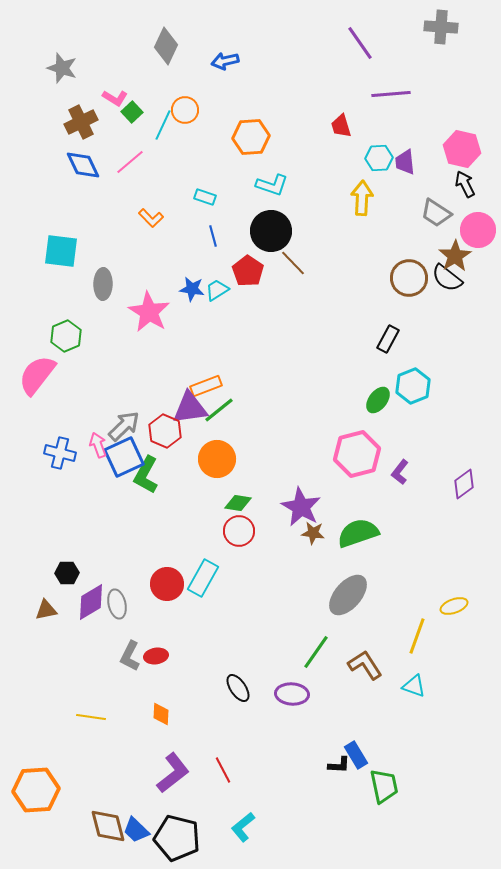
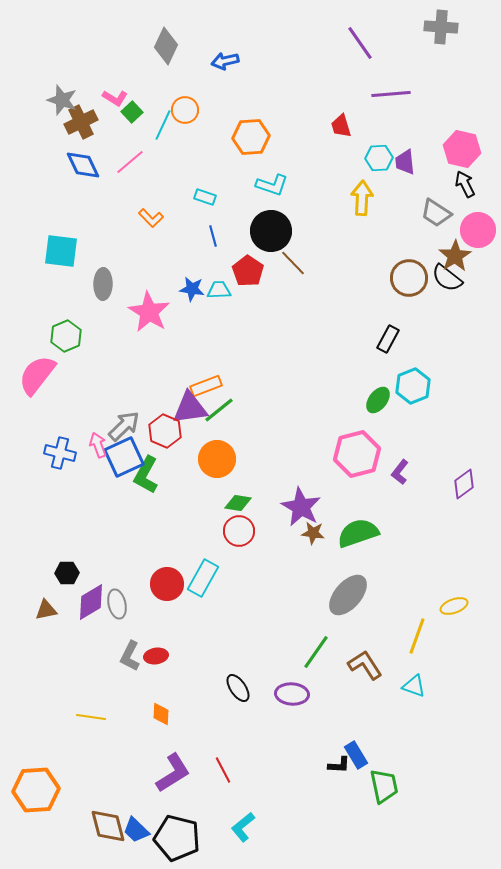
gray star at (62, 68): moved 32 px down
cyan trapezoid at (217, 290): moved 2 px right; rotated 30 degrees clockwise
purple L-shape at (173, 773): rotated 6 degrees clockwise
